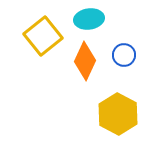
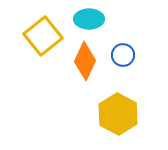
cyan ellipse: rotated 8 degrees clockwise
blue circle: moved 1 px left
